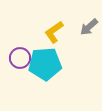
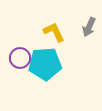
gray arrow: rotated 24 degrees counterclockwise
yellow L-shape: rotated 100 degrees clockwise
